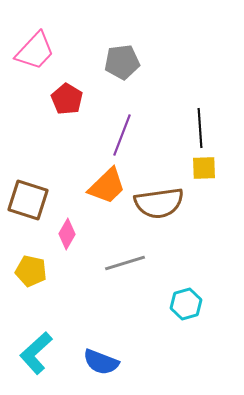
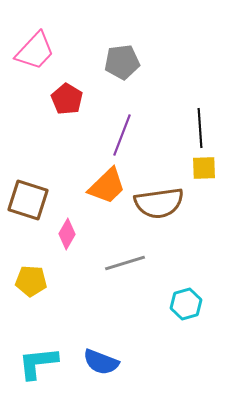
yellow pentagon: moved 10 px down; rotated 8 degrees counterclockwise
cyan L-shape: moved 2 px right, 10 px down; rotated 36 degrees clockwise
